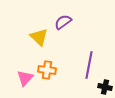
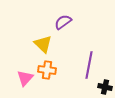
yellow triangle: moved 4 px right, 7 px down
